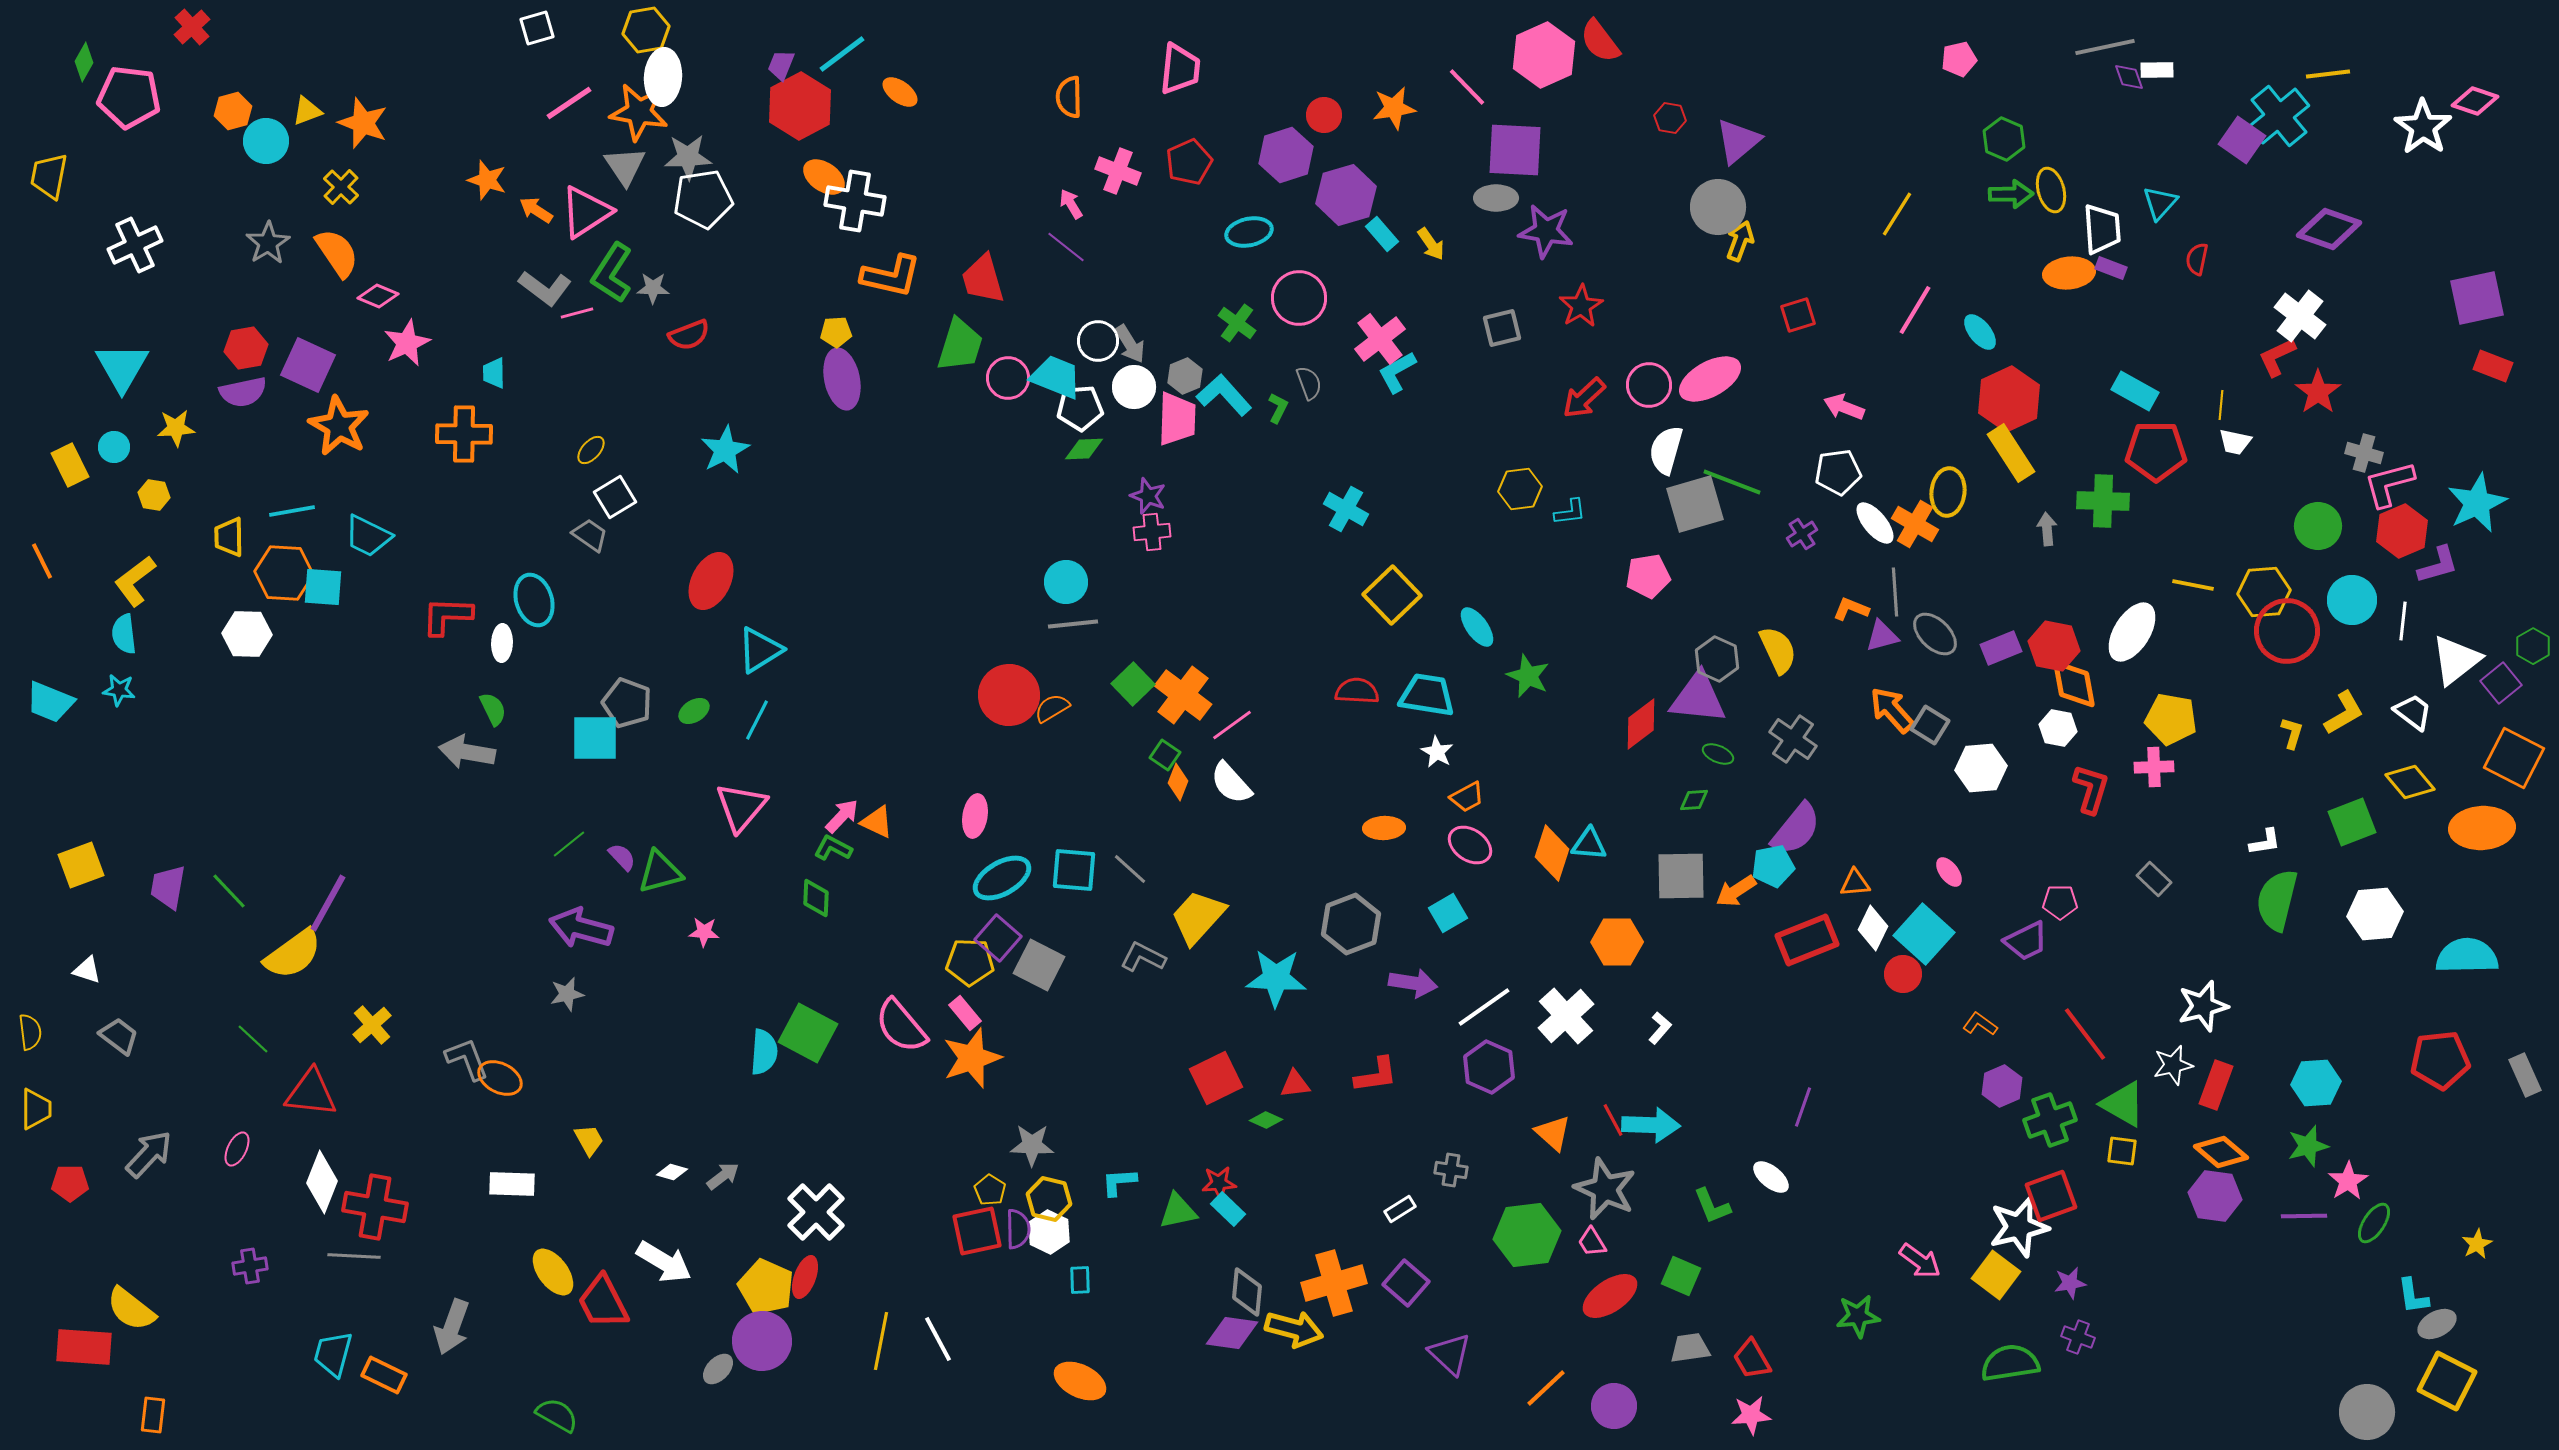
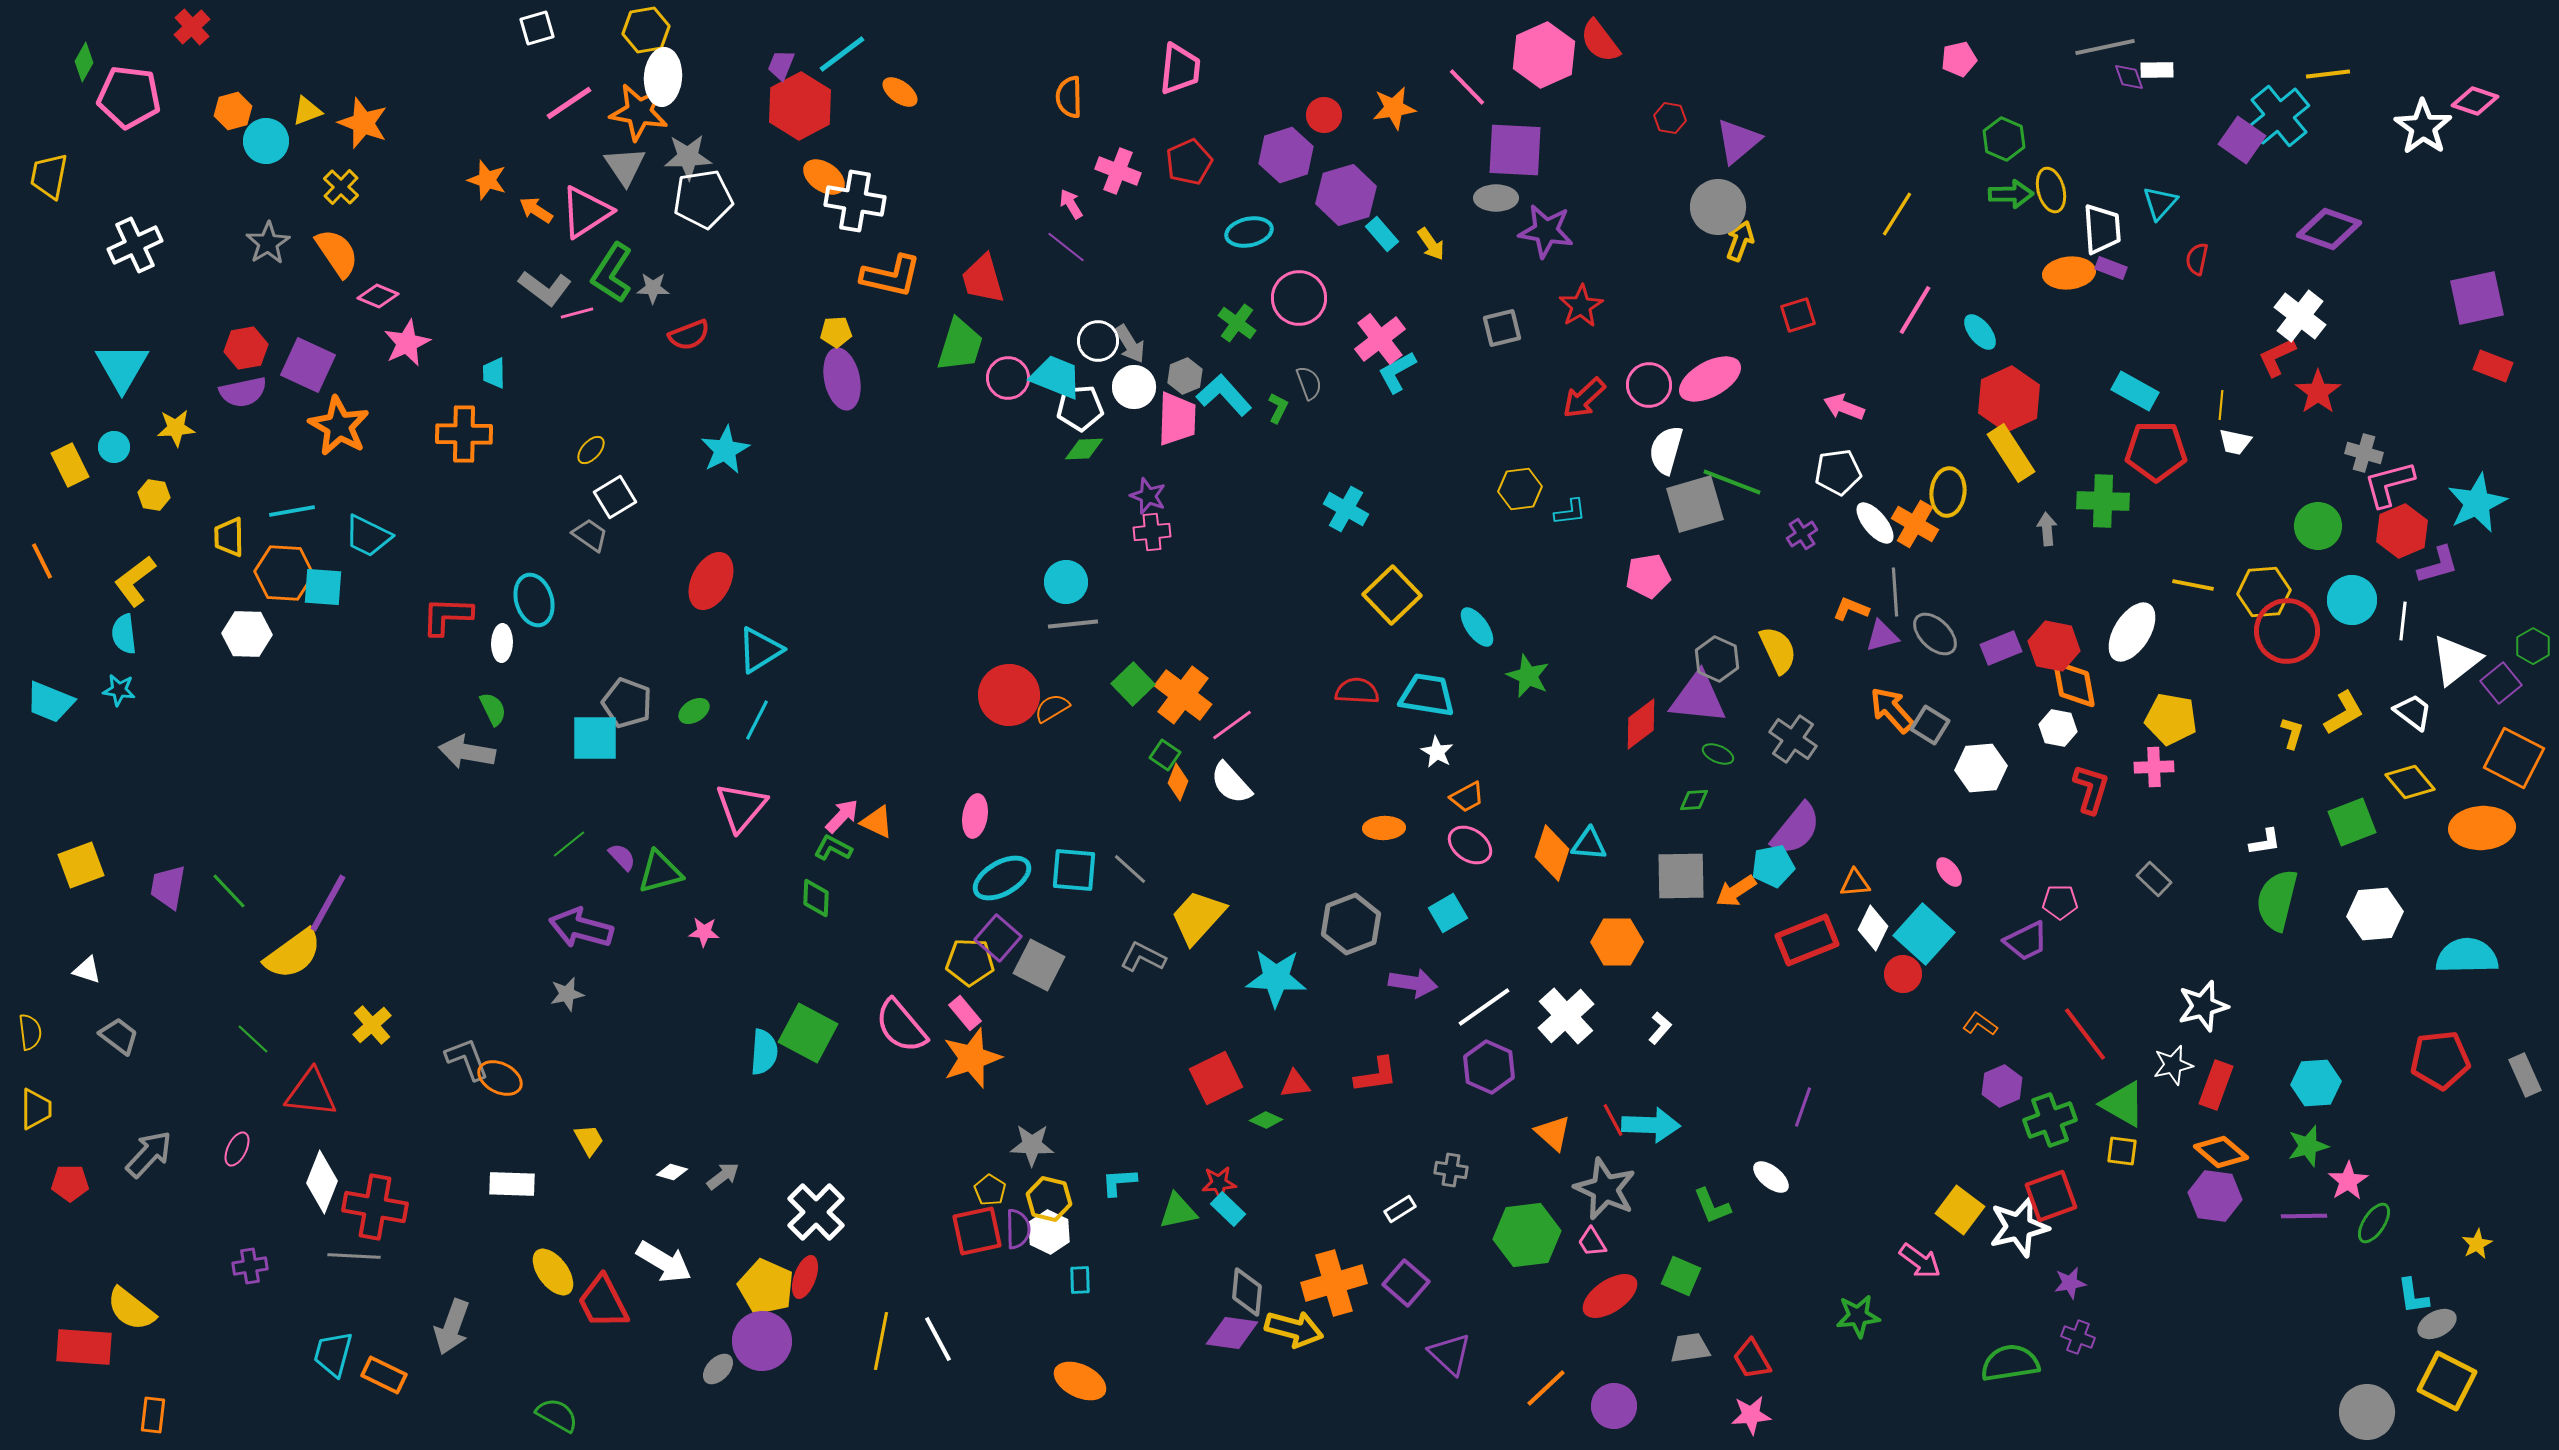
yellow square at (1996, 1275): moved 36 px left, 65 px up
